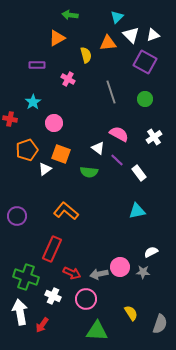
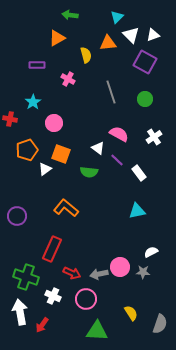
orange L-shape at (66, 211): moved 3 px up
